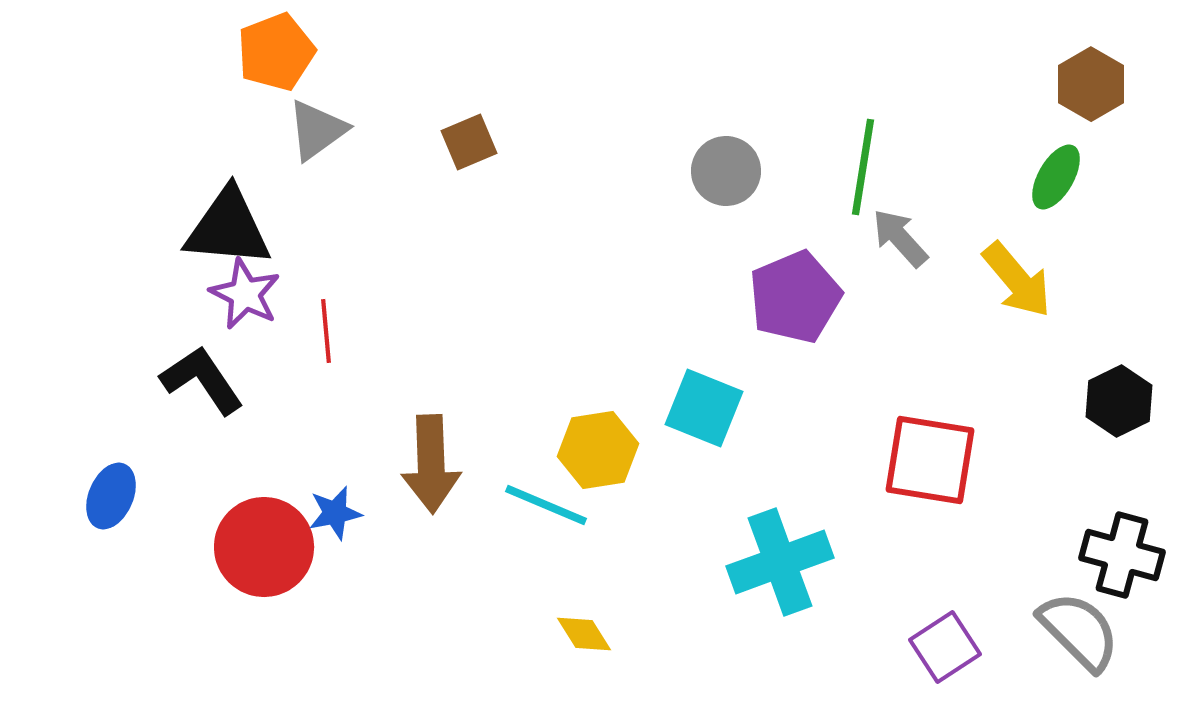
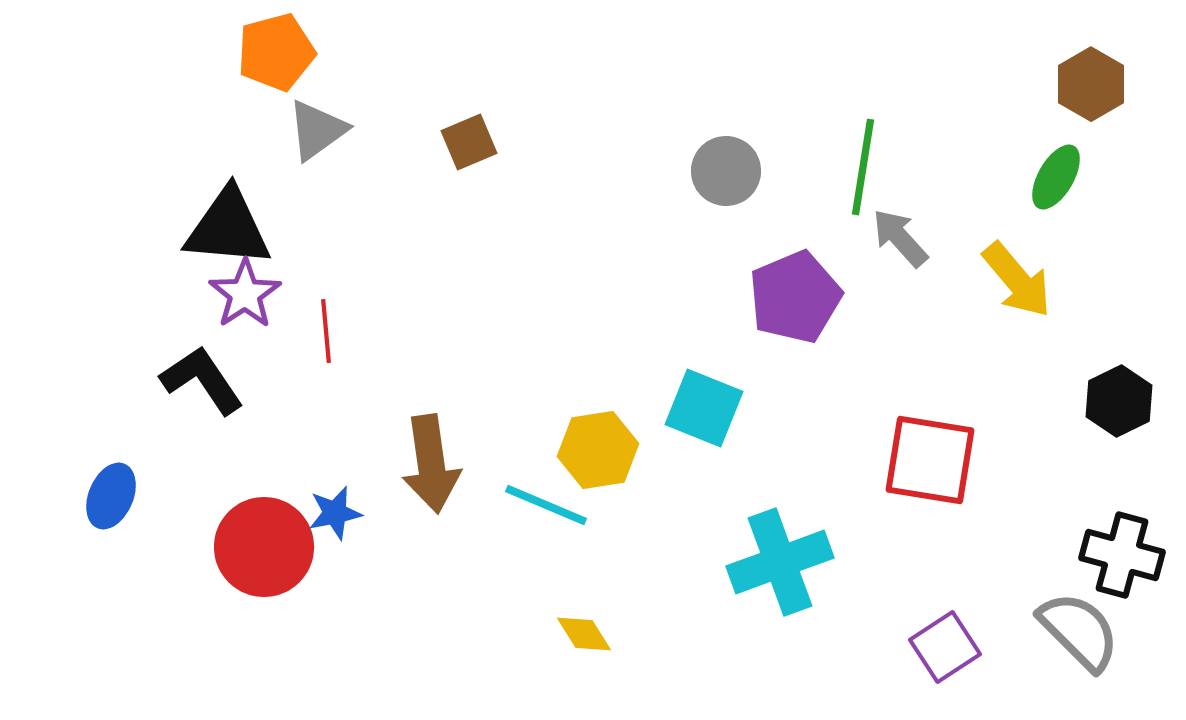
orange pentagon: rotated 6 degrees clockwise
purple star: rotated 12 degrees clockwise
brown arrow: rotated 6 degrees counterclockwise
